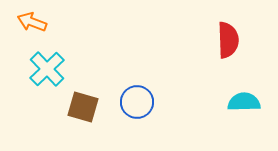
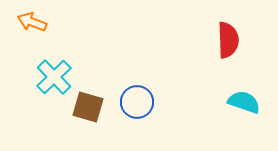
cyan cross: moved 7 px right, 8 px down
cyan semicircle: rotated 20 degrees clockwise
brown square: moved 5 px right
